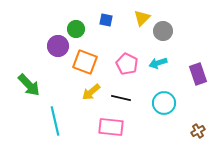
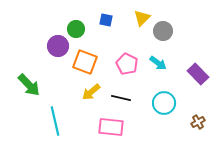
cyan arrow: rotated 126 degrees counterclockwise
purple rectangle: rotated 25 degrees counterclockwise
brown cross: moved 9 px up
